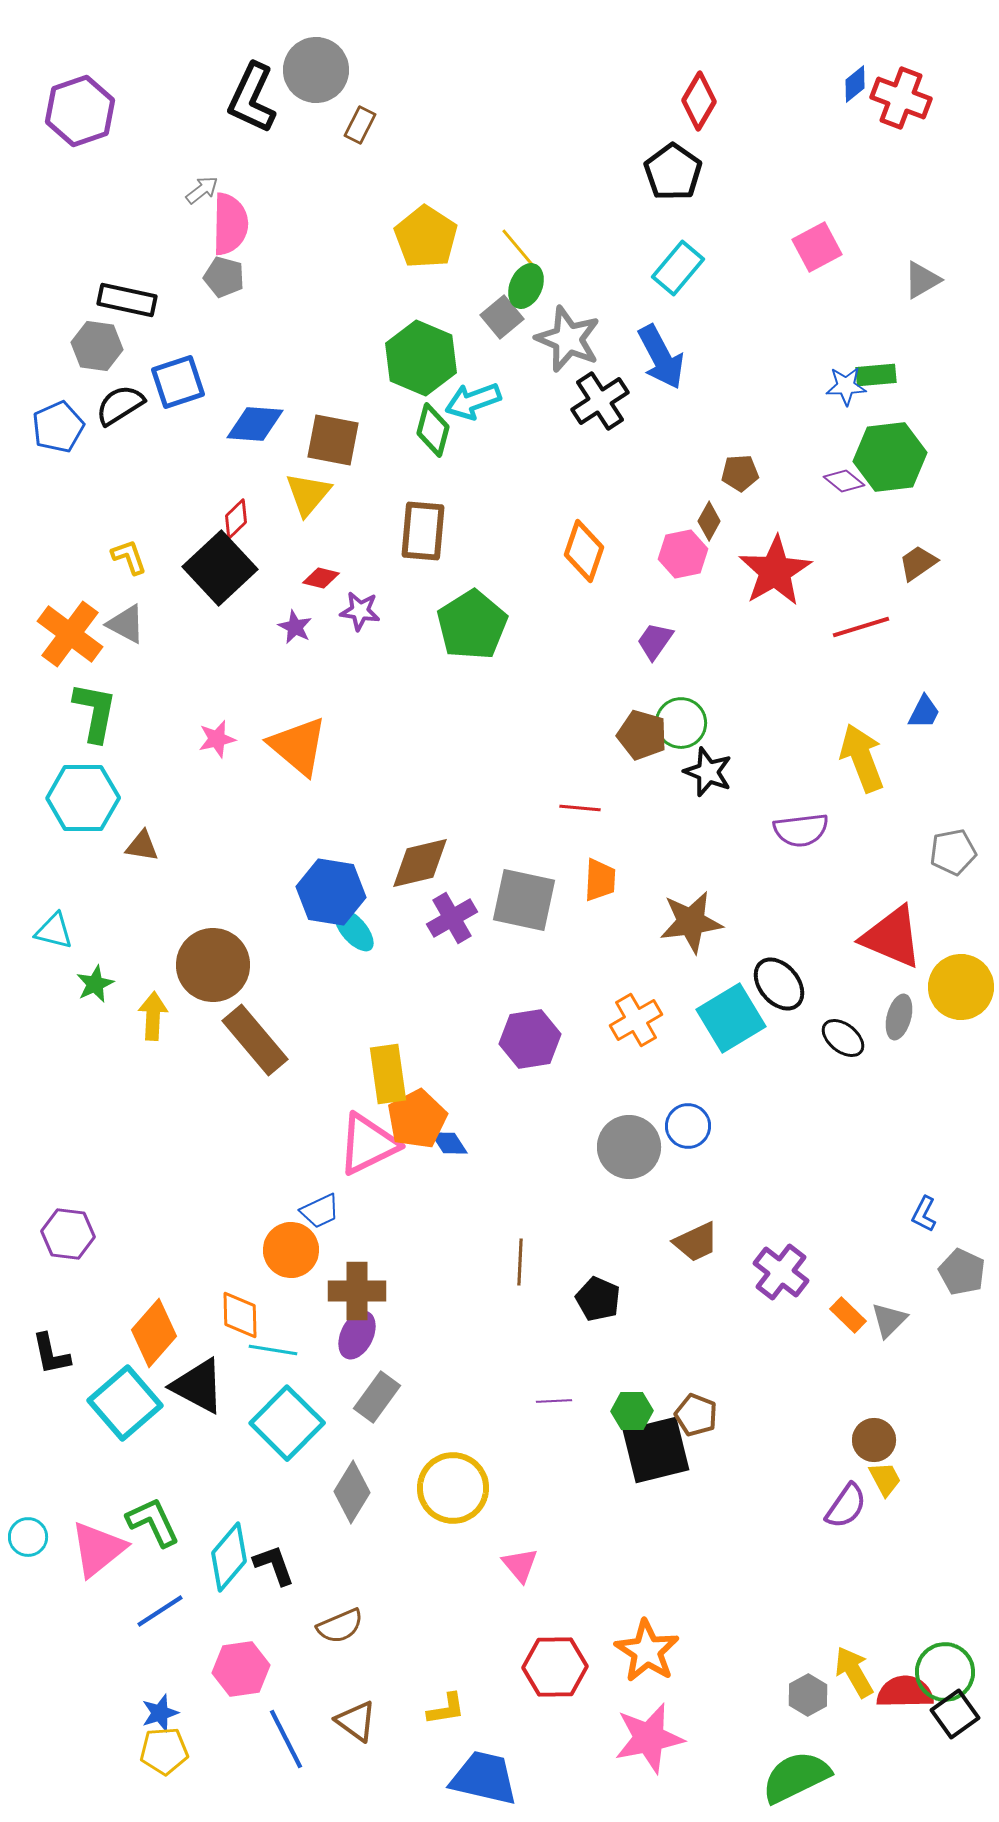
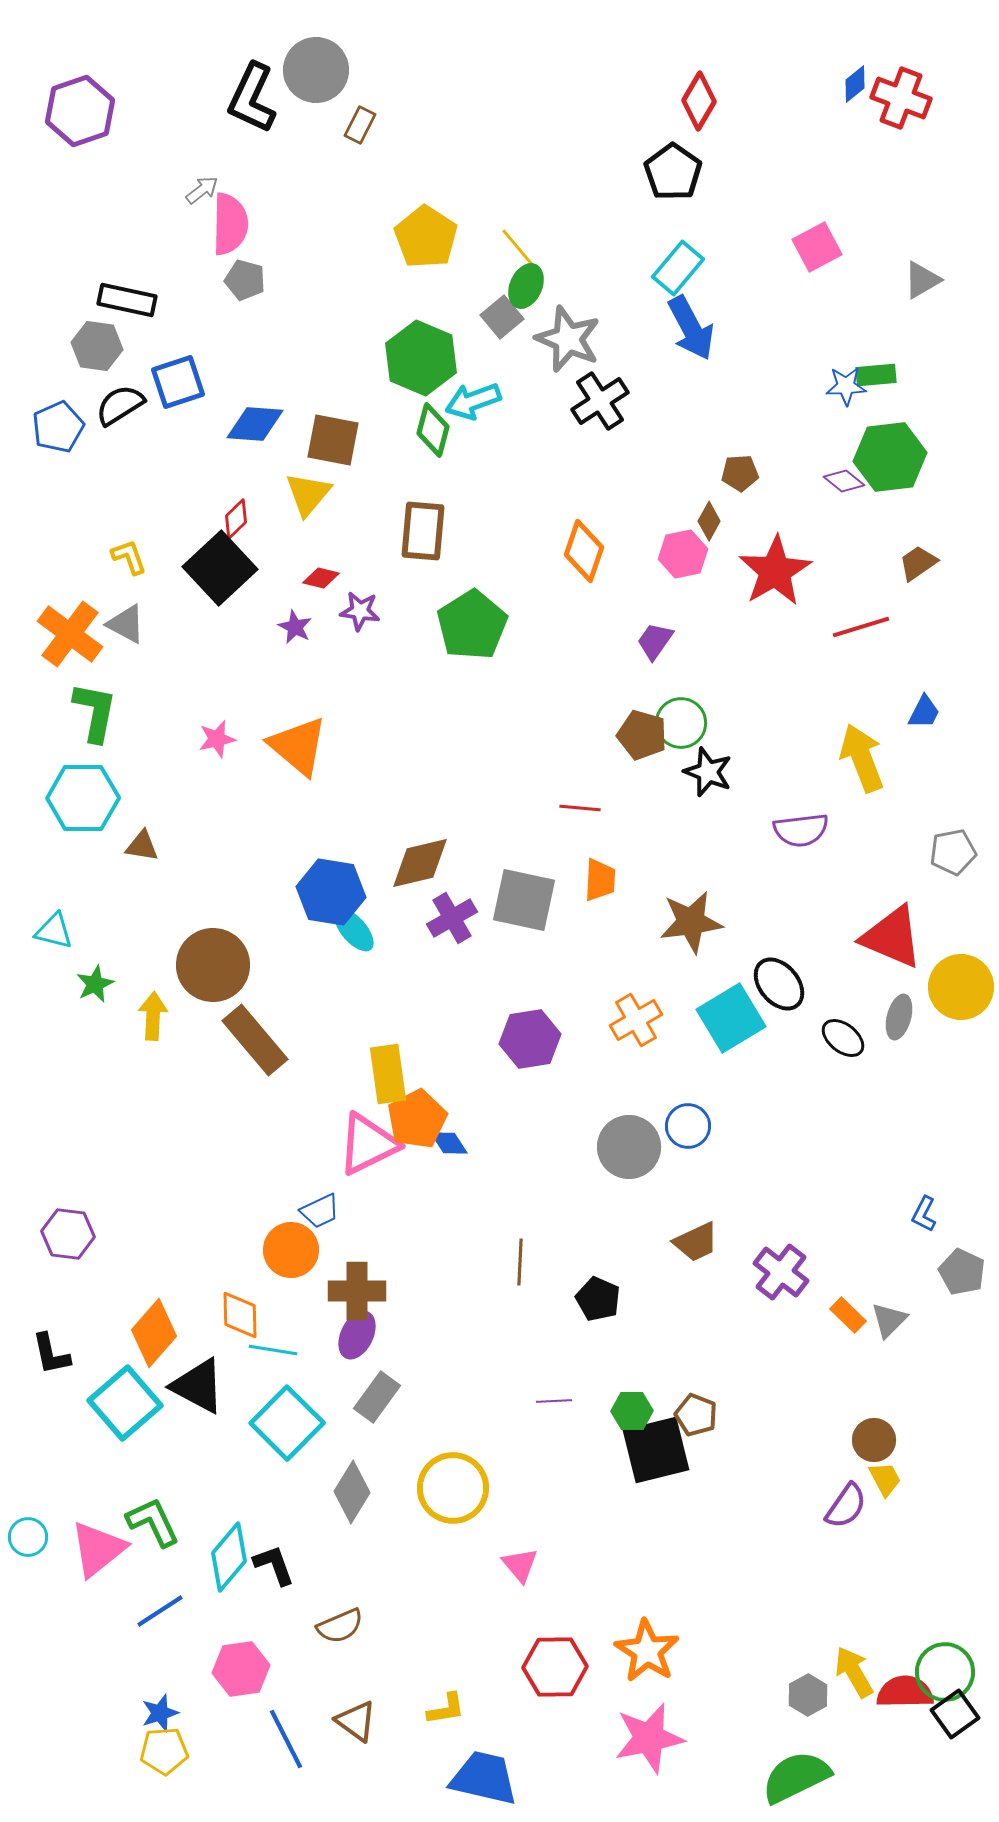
gray pentagon at (224, 277): moved 21 px right, 3 px down
blue arrow at (661, 357): moved 30 px right, 29 px up
